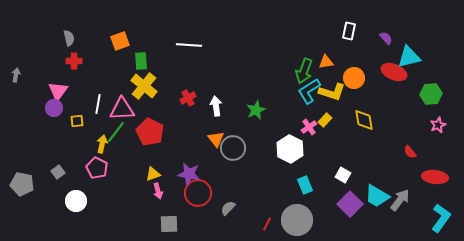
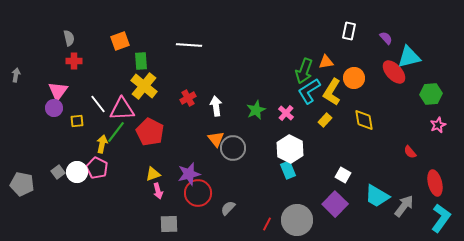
red ellipse at (394, 72): rotated 25 degrees clockwise
yellow L-shape at (332, 92): rotated 104 degrees clockwise
white line at (98, 104): rotated 48 degrees counterclockwise
pink cross at (309, 127): moved 23 px left, 14 px up; rotated 14 degrees counterclockwise
purple star at (189, 174): rotated 25 degrees counterclockwise
red ellipse at (435, 177): moved 6 px down; rotated 70 degrees clockwise
cyan rectangle at (305, 185): moved 17 px left, 15 px up
gray arrow at (400, 200): moved 4 px right, 6 px down
white circle at (76, 201): moved 1 px right, 29 px up
purple square at (350, 204): moved 15 px left
